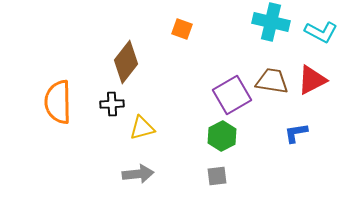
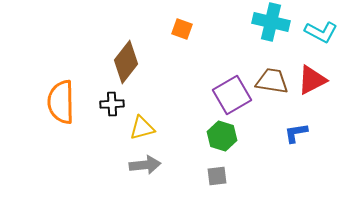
orange semicircle: moved 3 px right
green hexagon: rotated 16 degrees counterclockwise
gray arrow: moved 7 px right, 9 px up
